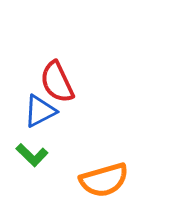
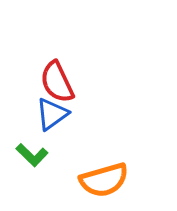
blue triangle: moved 12 px right, 3 px down; rotated 9 degrees counterclockwise
